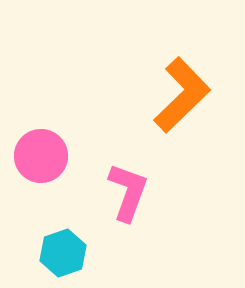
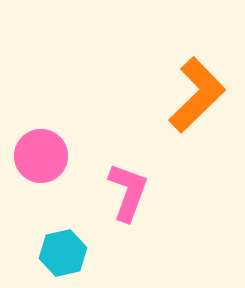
orange L-shape: moved 15 px right
cyan hexagon: rotated 6 degrees clockwise
